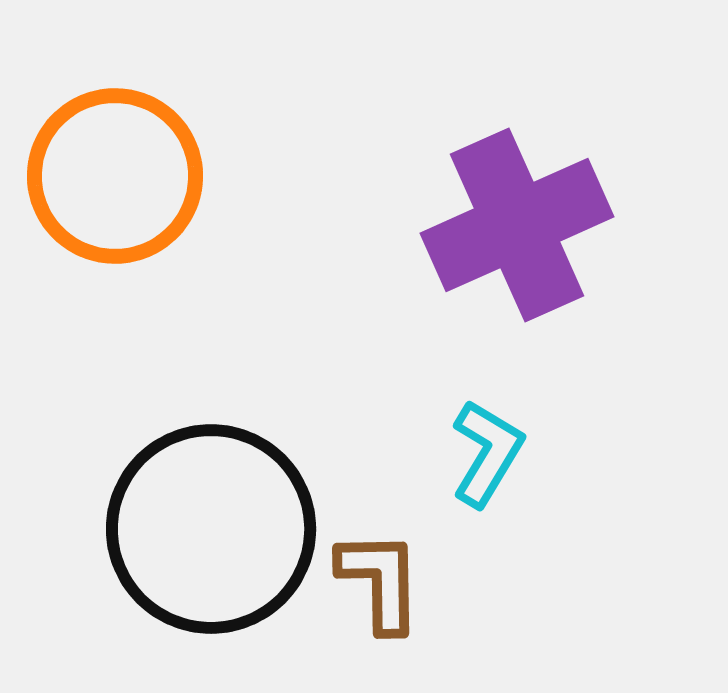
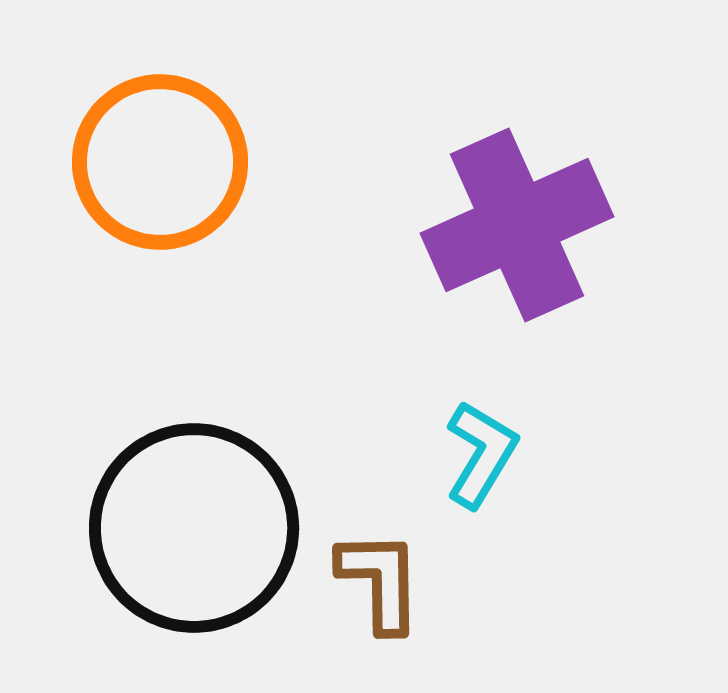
orange circle: moved 45 px right, 14 px up
cyan L-shape: moved 6 px left, 1 px down
black circle: moved 17 px left, 1 px up
